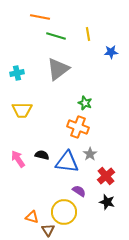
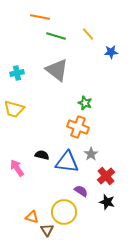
yellow line: rotated 32 degrees counterclockwise
gray triangle: moved 1 px left, 1 px down; rotated 45 degrees counterclockwise
yellow trapezoid: moved 8 px left, 1 px up; rotated 15 degrees clockwise
gray star: moved 1 px right
pink arrow: moved 1 px left, 9 px down
purple semicircle: moved 2 px right
brown triangle: moved 1 px left
